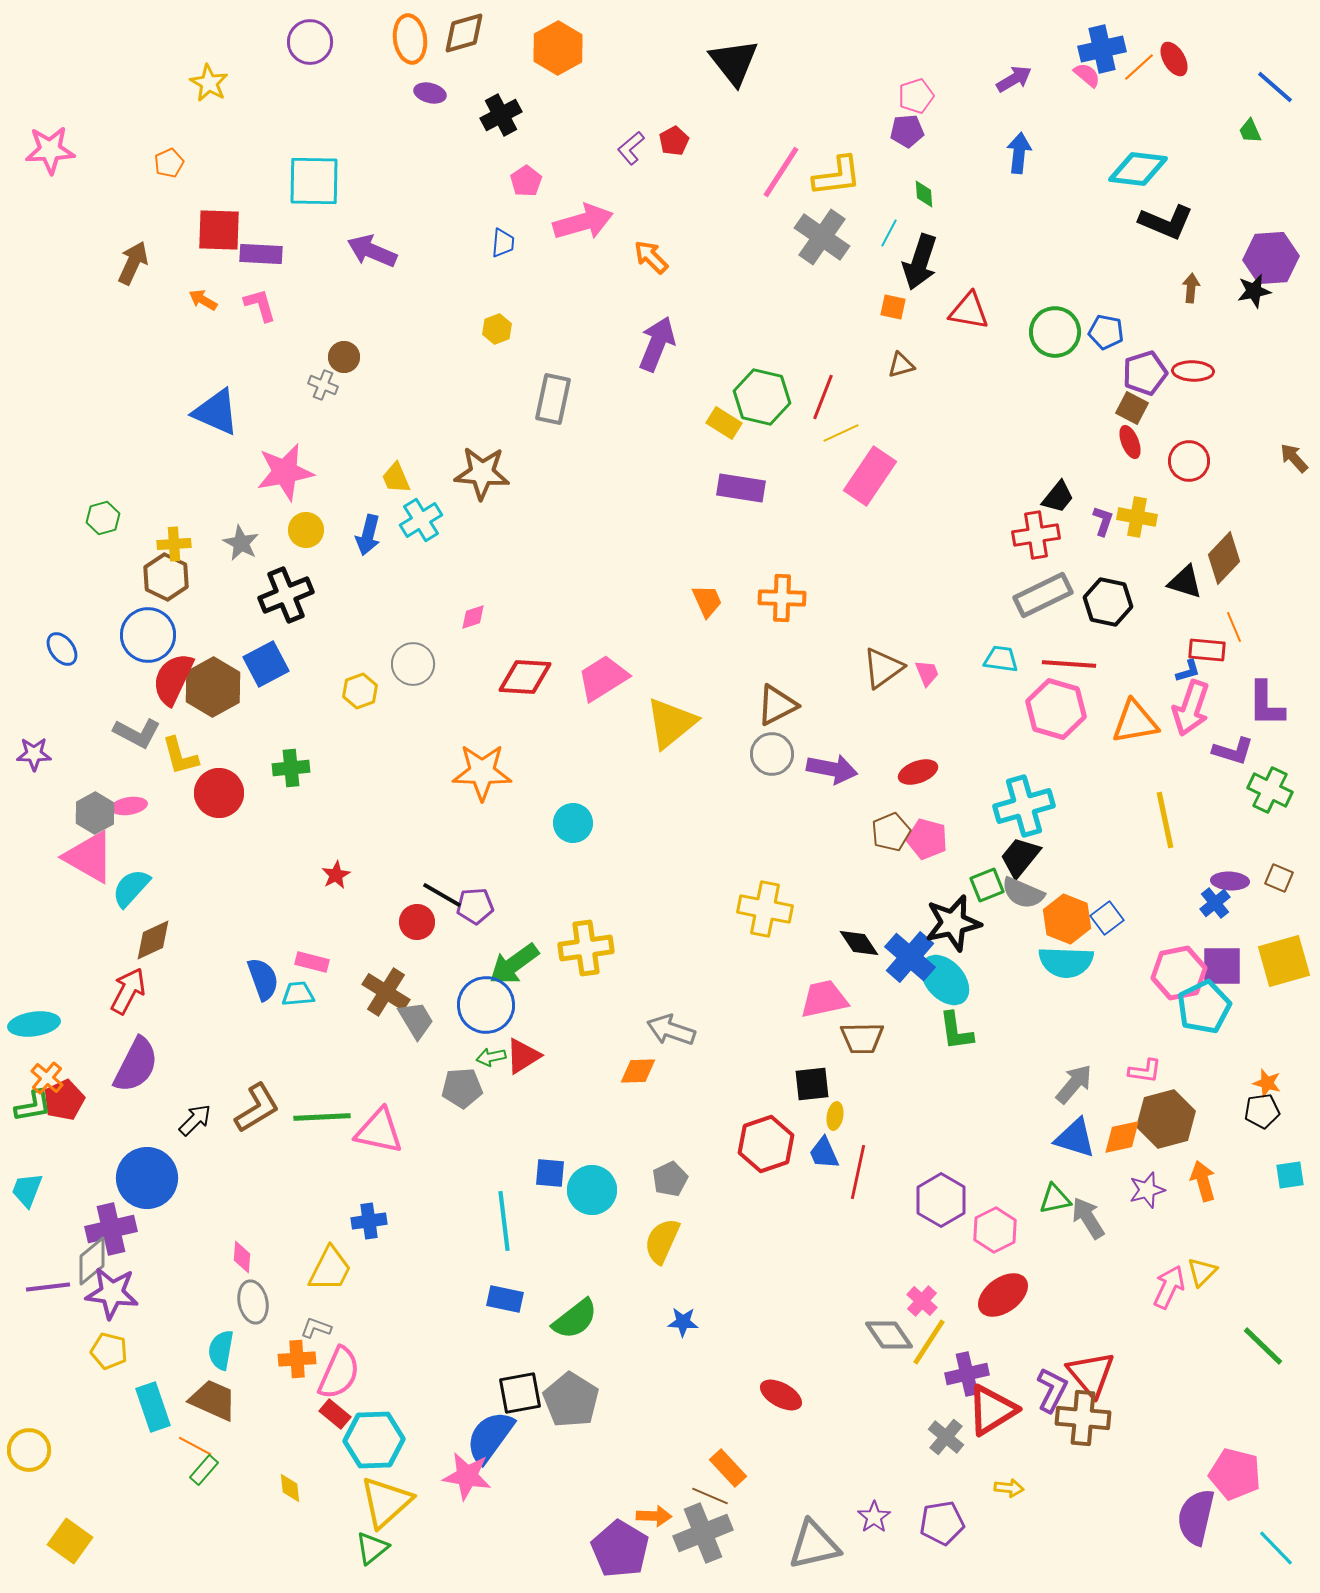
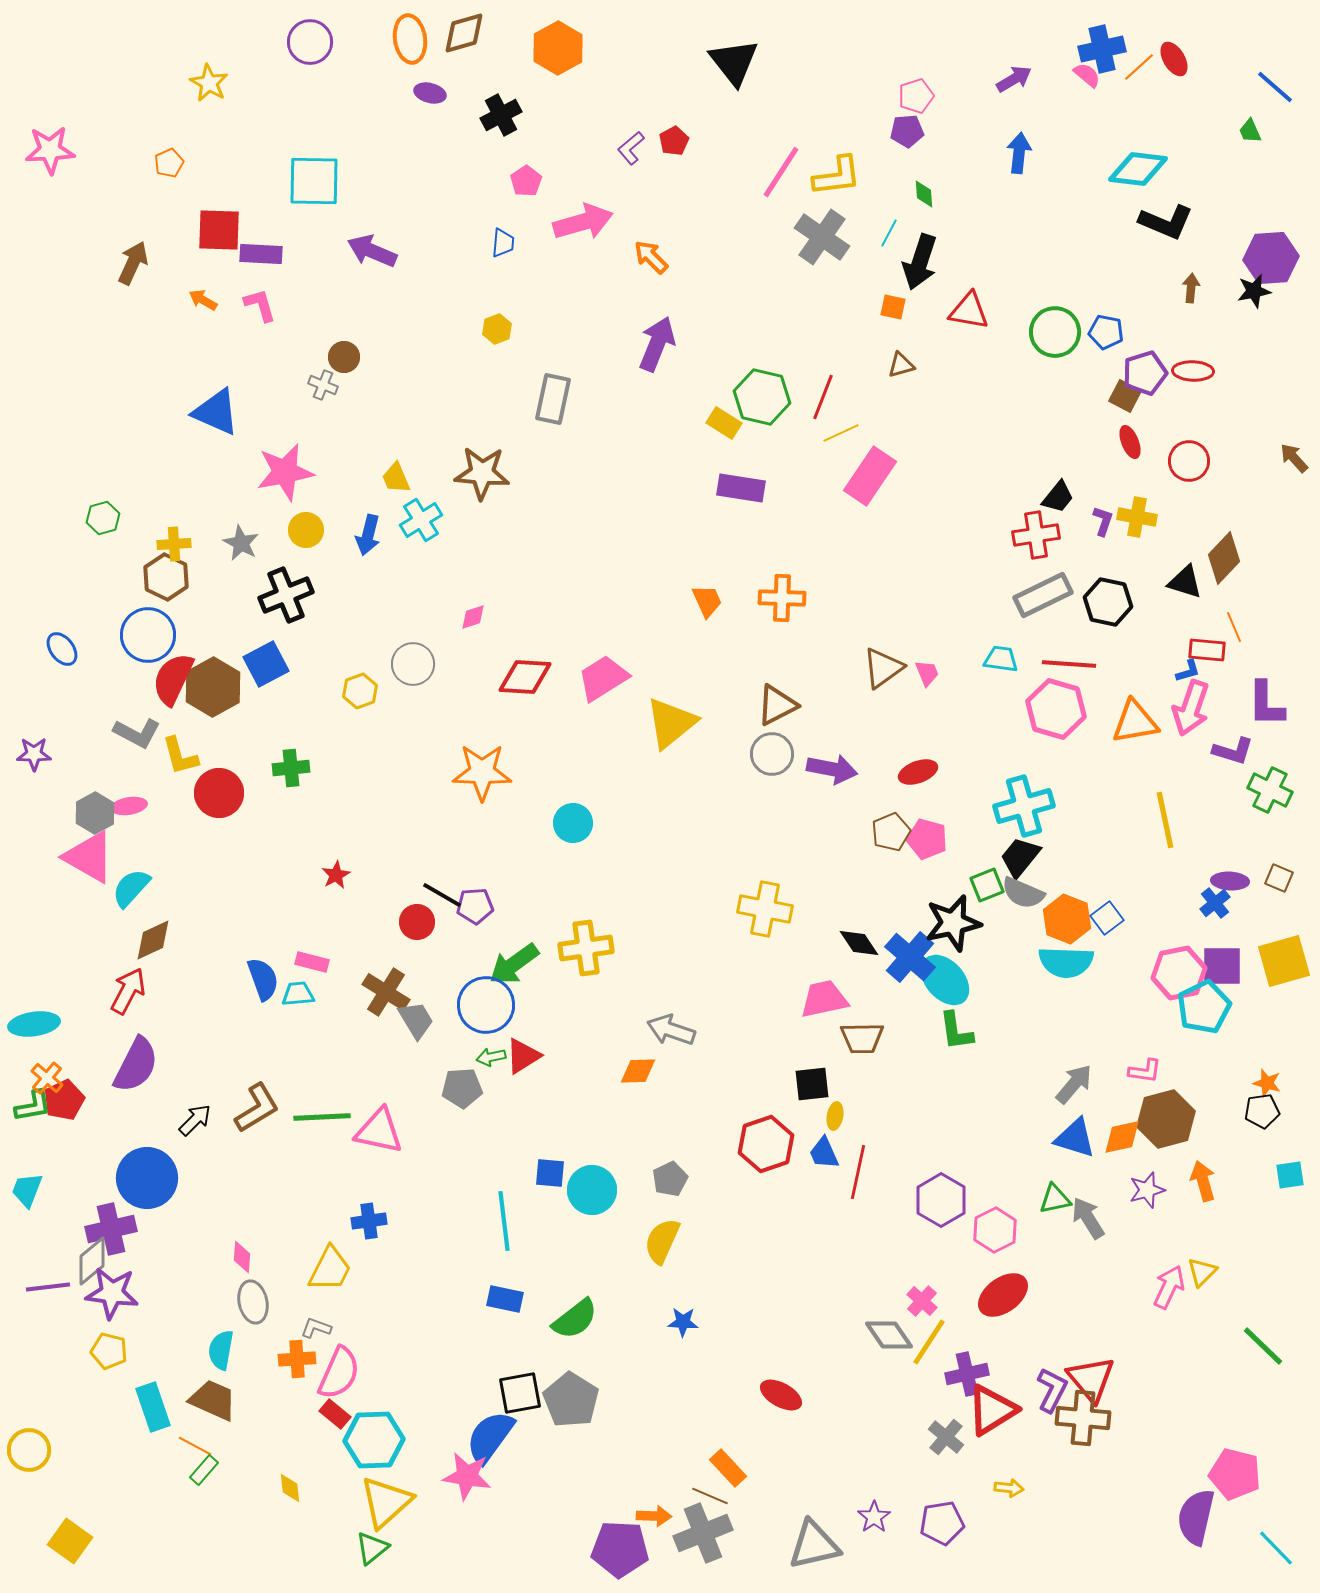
brown square at (1132, 408): moved 7 px left, 12 px up
red triangle at (1091, 1374): moved 5 px down
purple pentagon at (620, 1549): rotated 28 degrees counterclockwise
